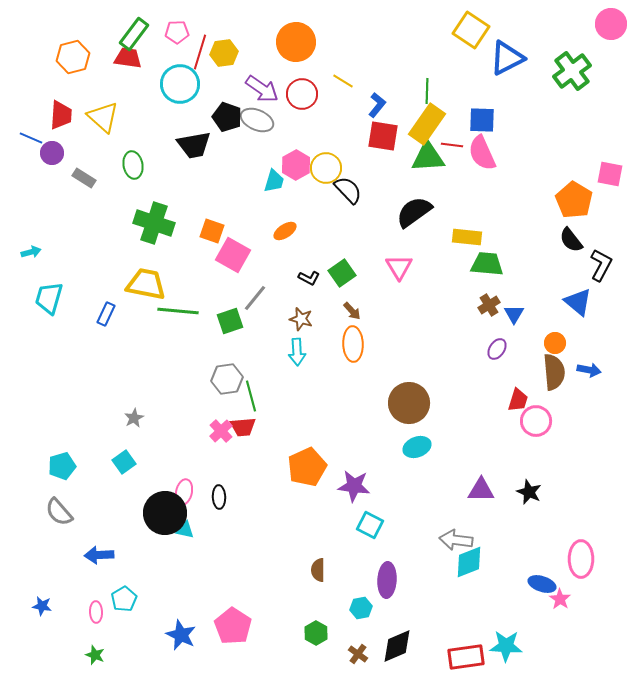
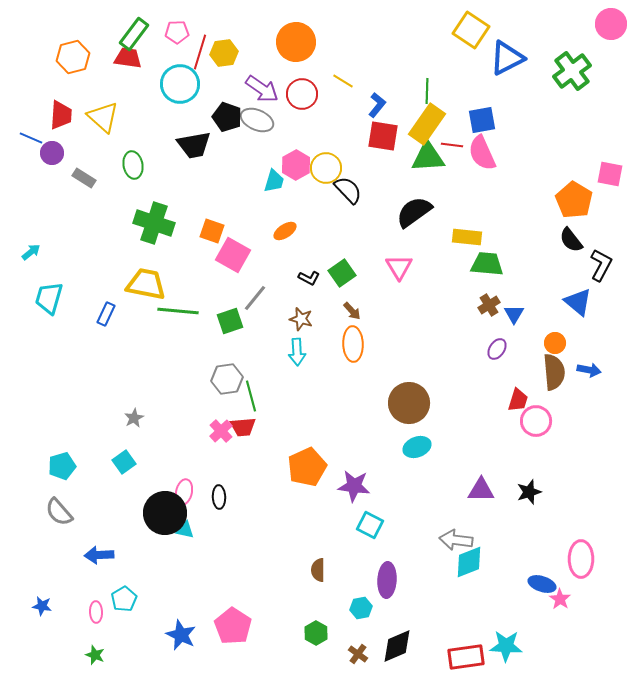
blue square at (482, 120): rotated 12 degrees counterclockwise
cyan arrow at (31, 252): rotated 24 degrees counterclockwise
black star at (529, 492): rotated 30 degrees clockwise
